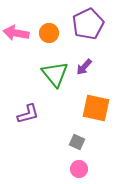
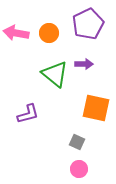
purple arrow: moved 3 px up; rotated 132 degrees counterclockwise
green triangle: rotated 12 degrees counterclockwise
